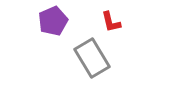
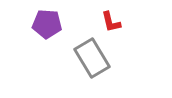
purple pentagon: moved 6 px left, 3 px down; rotated 28 degrees clockwise
